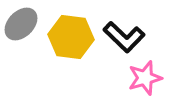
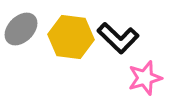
gray ellipse: moved 5 px down
black L-shape: moved 6 px left, 1 px down
